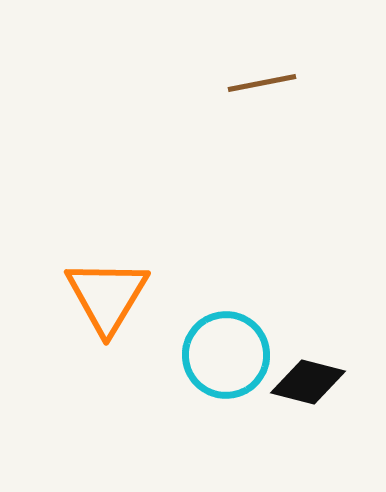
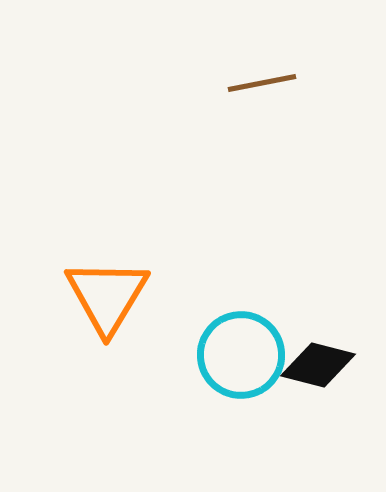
cyan circle: moved 15 px right
black diamond: moved 10 px right, 17 px up
